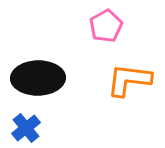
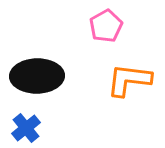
black ellipse: moved 1 px left, 2 px up
